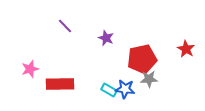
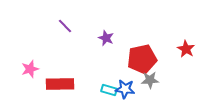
gray star: moved 1 px right, 1 px down
cyan rectangle: rotated 14 degrees counterclockwise
